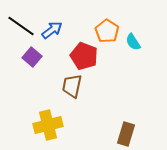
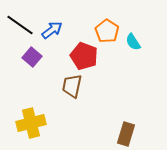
black line: moved 1 px left, 1 px up
yellow cross: moved 17 px left, 2 px up
